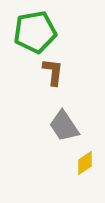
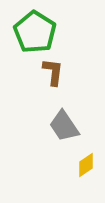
green pentagon: rotated 30 degrees counterclockwise
yellow diamond: moved 1 px right, 2 px down
